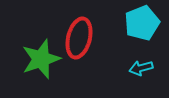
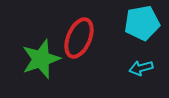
cyan pentagon: rotated 12 degrees clockwise
red ellipse: rotated 9 degrees clockwise
